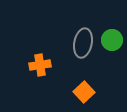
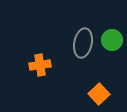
orange square: moved 15 px right, 2 px down
